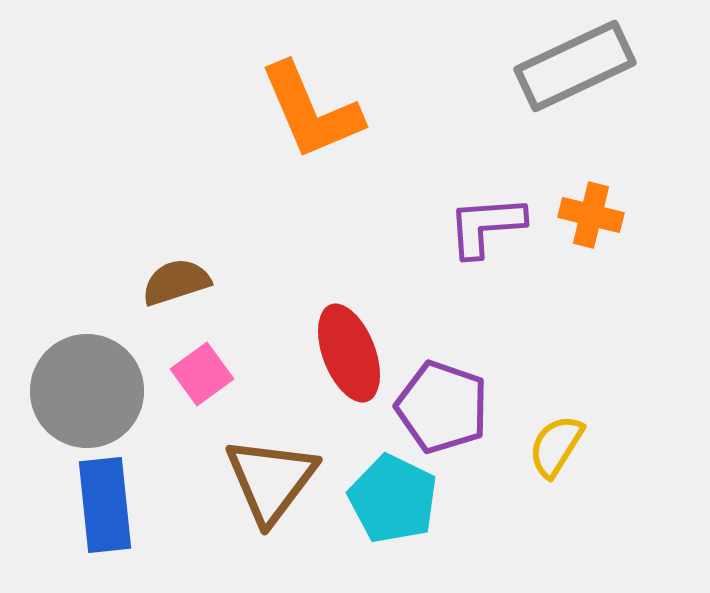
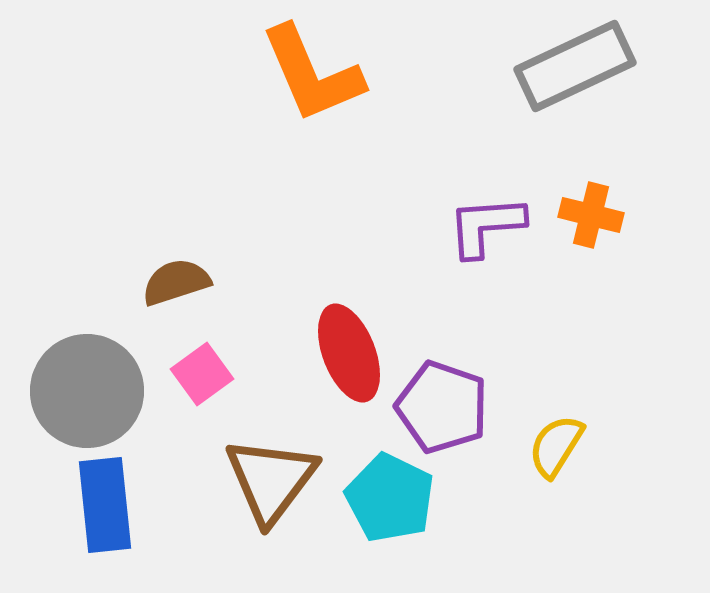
orange L-shape: moved 1 px right, 37 px up
cyan pentagon: moved 3 px left, 1 px up
